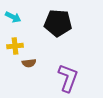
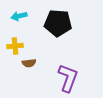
cyan arrow: moved 6 px right, 1 px up; rotated 140 degrees clockwise
